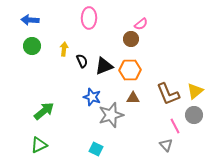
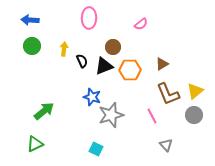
brown circle: moved 18 px left, 8 px down
brown triangle: moved 29 px right, 34 px up; rotated 32 degrees counterclockwise
pink line: moved 23 px left, 10 px up
green triangle: moved 4 px left, 1 px up
